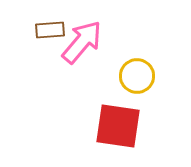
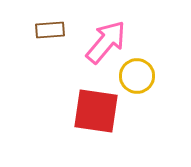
pink arrow: moved 24 px right
red square: moved 22 px left, 15 px up
